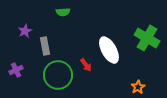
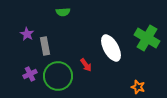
purple star: moved 2 px right, 3 px down; rotated 16 degrees counterclockwise
white ellipse: moved 2 px right, 2 px up
purple cross: moved 14 px right, 4 px down
green circle: moved 1 px down
orange star: rotated 24 degrees counterclockwise
